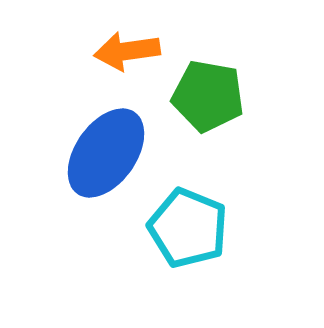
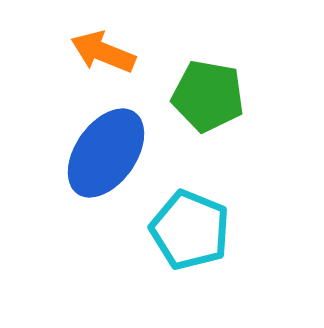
orange arrow: moved 24 px left, 1 px down; rotated 30 degrees clockwise
cyan pentagon: moved 2 px right, 2 px down
